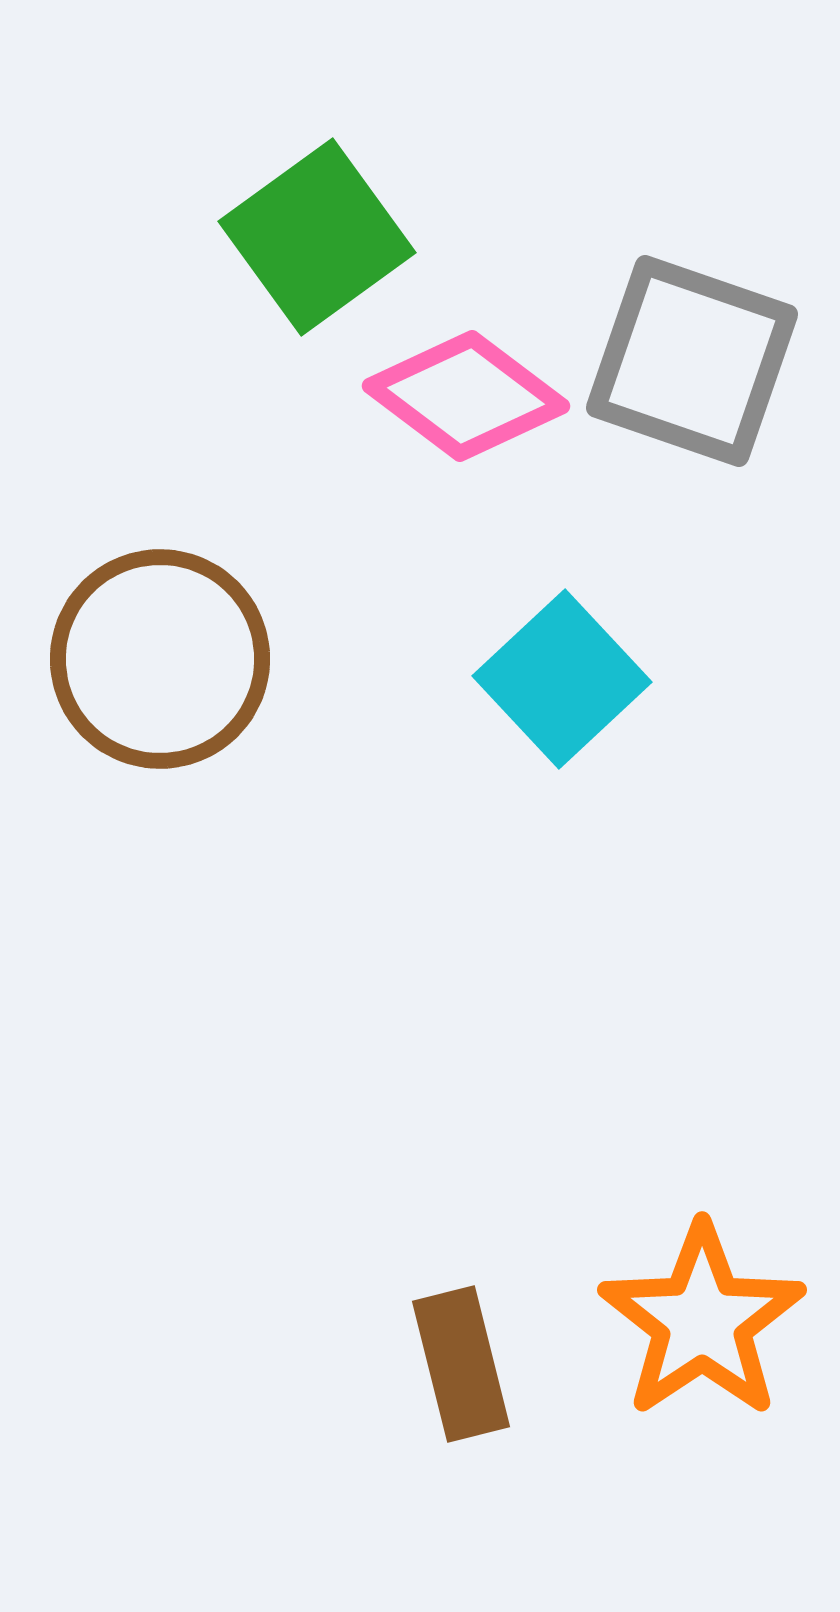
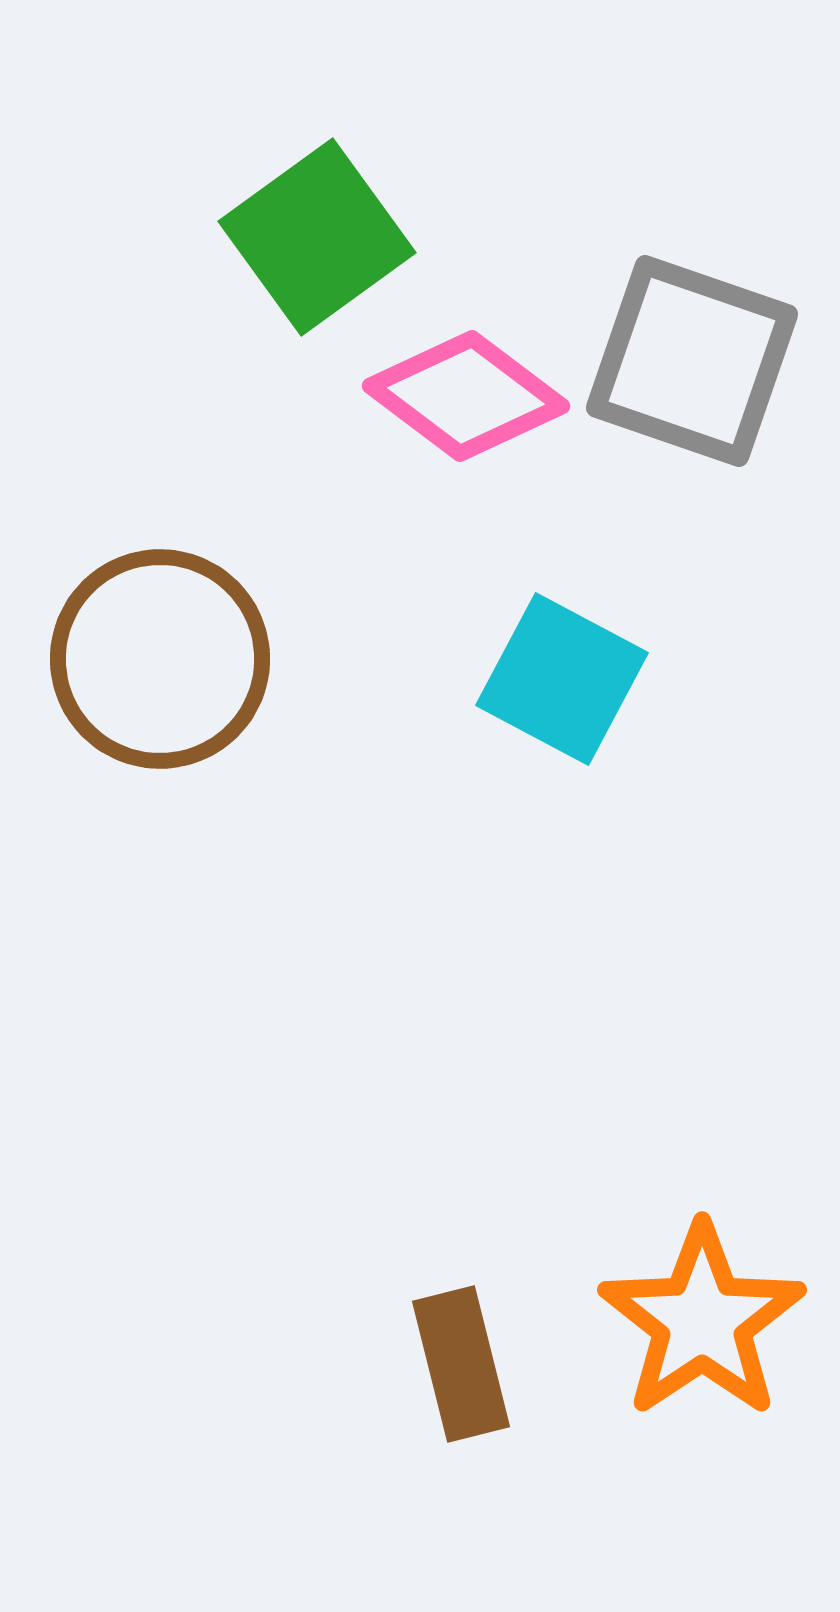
cyan square: rotated 19 degrees counterclockwise
